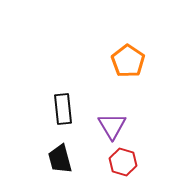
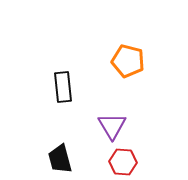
orange pentagon: rotated 20 degrees counterclockwise
black rectangle: moved 22 px up
red hexagon: rotated 12 degrees counterclockwise
